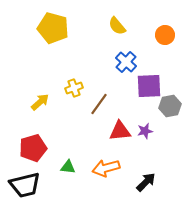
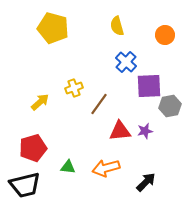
yellow semicircle: rotated 24 degrees clockwise
